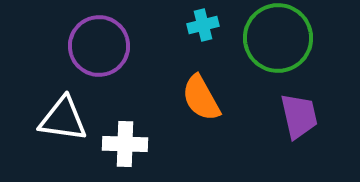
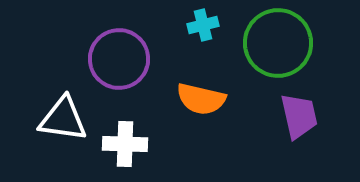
green circle: moved 5 px down
purple circle: moved 20 px right, 13 px down
orange semicircle: moved 1 px down; rotated 48 degrees counterclockwise
